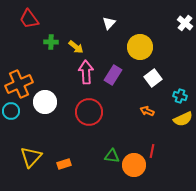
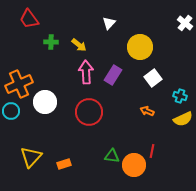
yellow arrow: moved 3 px right, 2 px up
